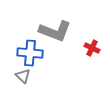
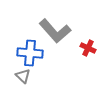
gray L-shape: rotated 28 degrees clockwise
red cross: moved 4 px left
